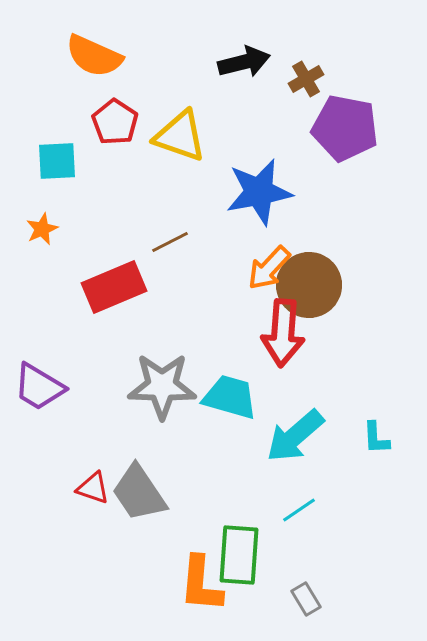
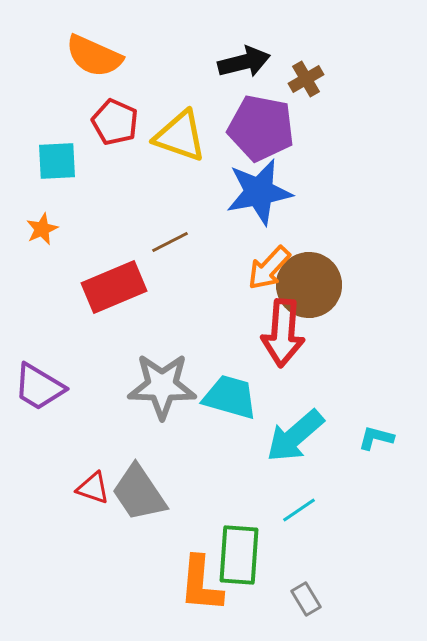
red pentagon: rotated 9 degrees counterclockwise
purple pentagon: moved 84 px left
cyan L-shape: rotated 108 degrees clockwise
